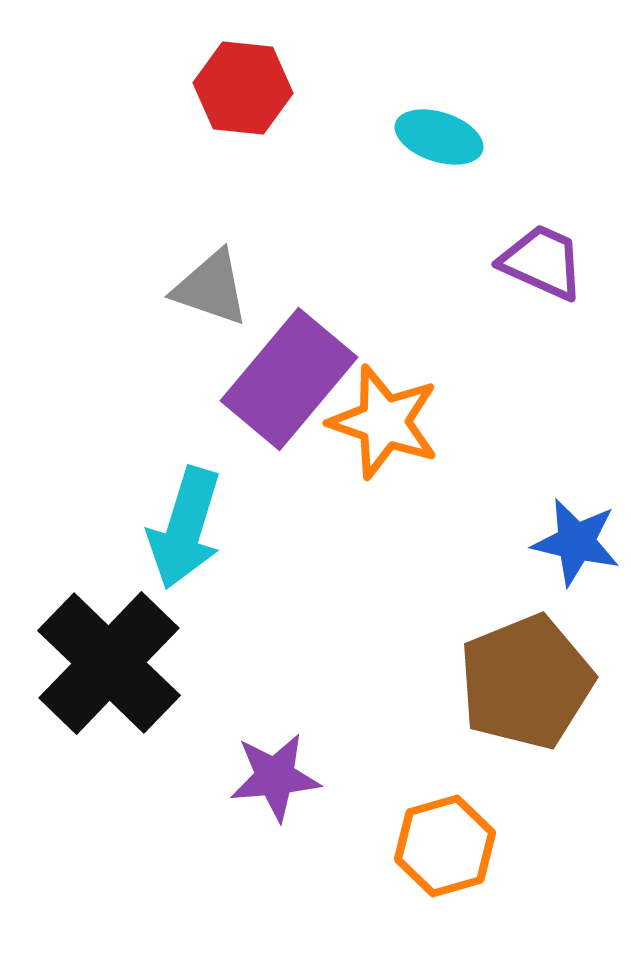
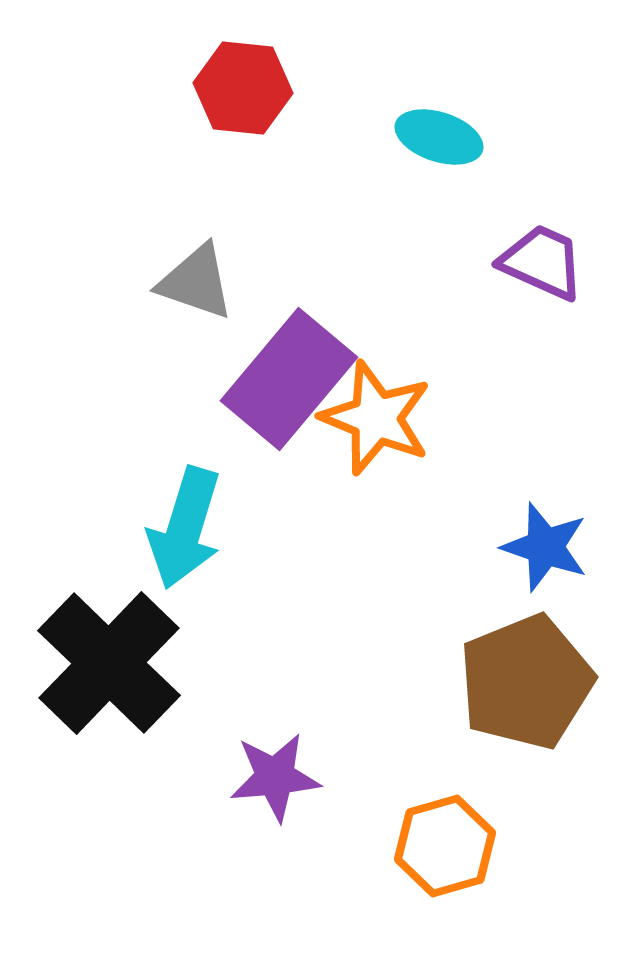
gray triangle: moved 15 px left, 6 px up
orange star: moved 8 px left, 4 px up; rotated 3 degrees clockwise
blue star: moved 31 px left, 5 px down; rotated 6 degrees clockwise
